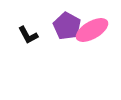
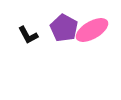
purple pentagon: moved 3 px left, 2 px down
